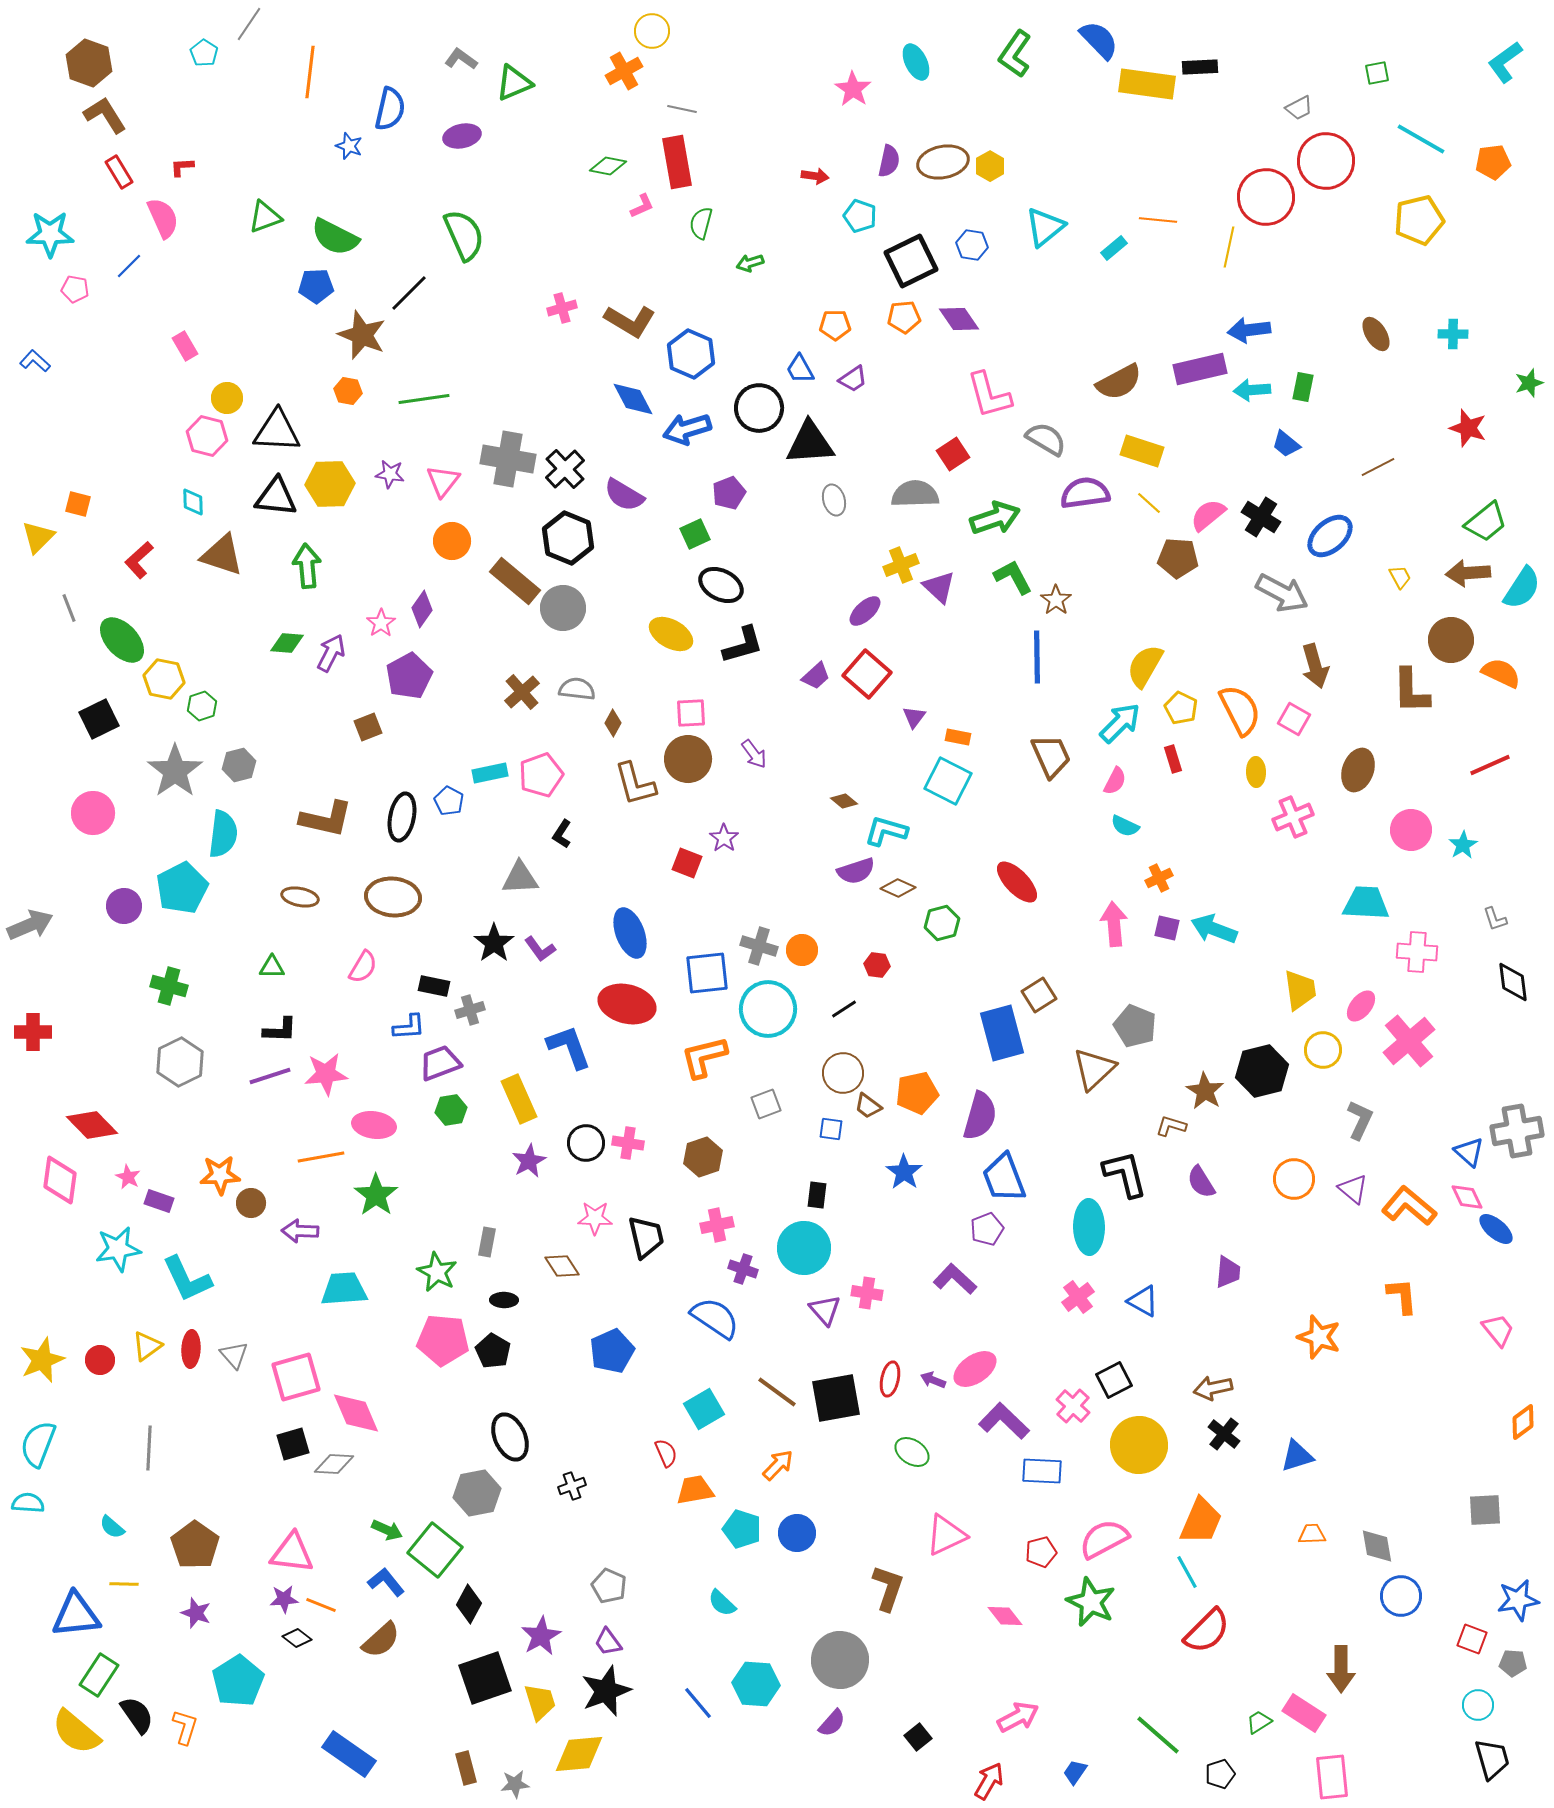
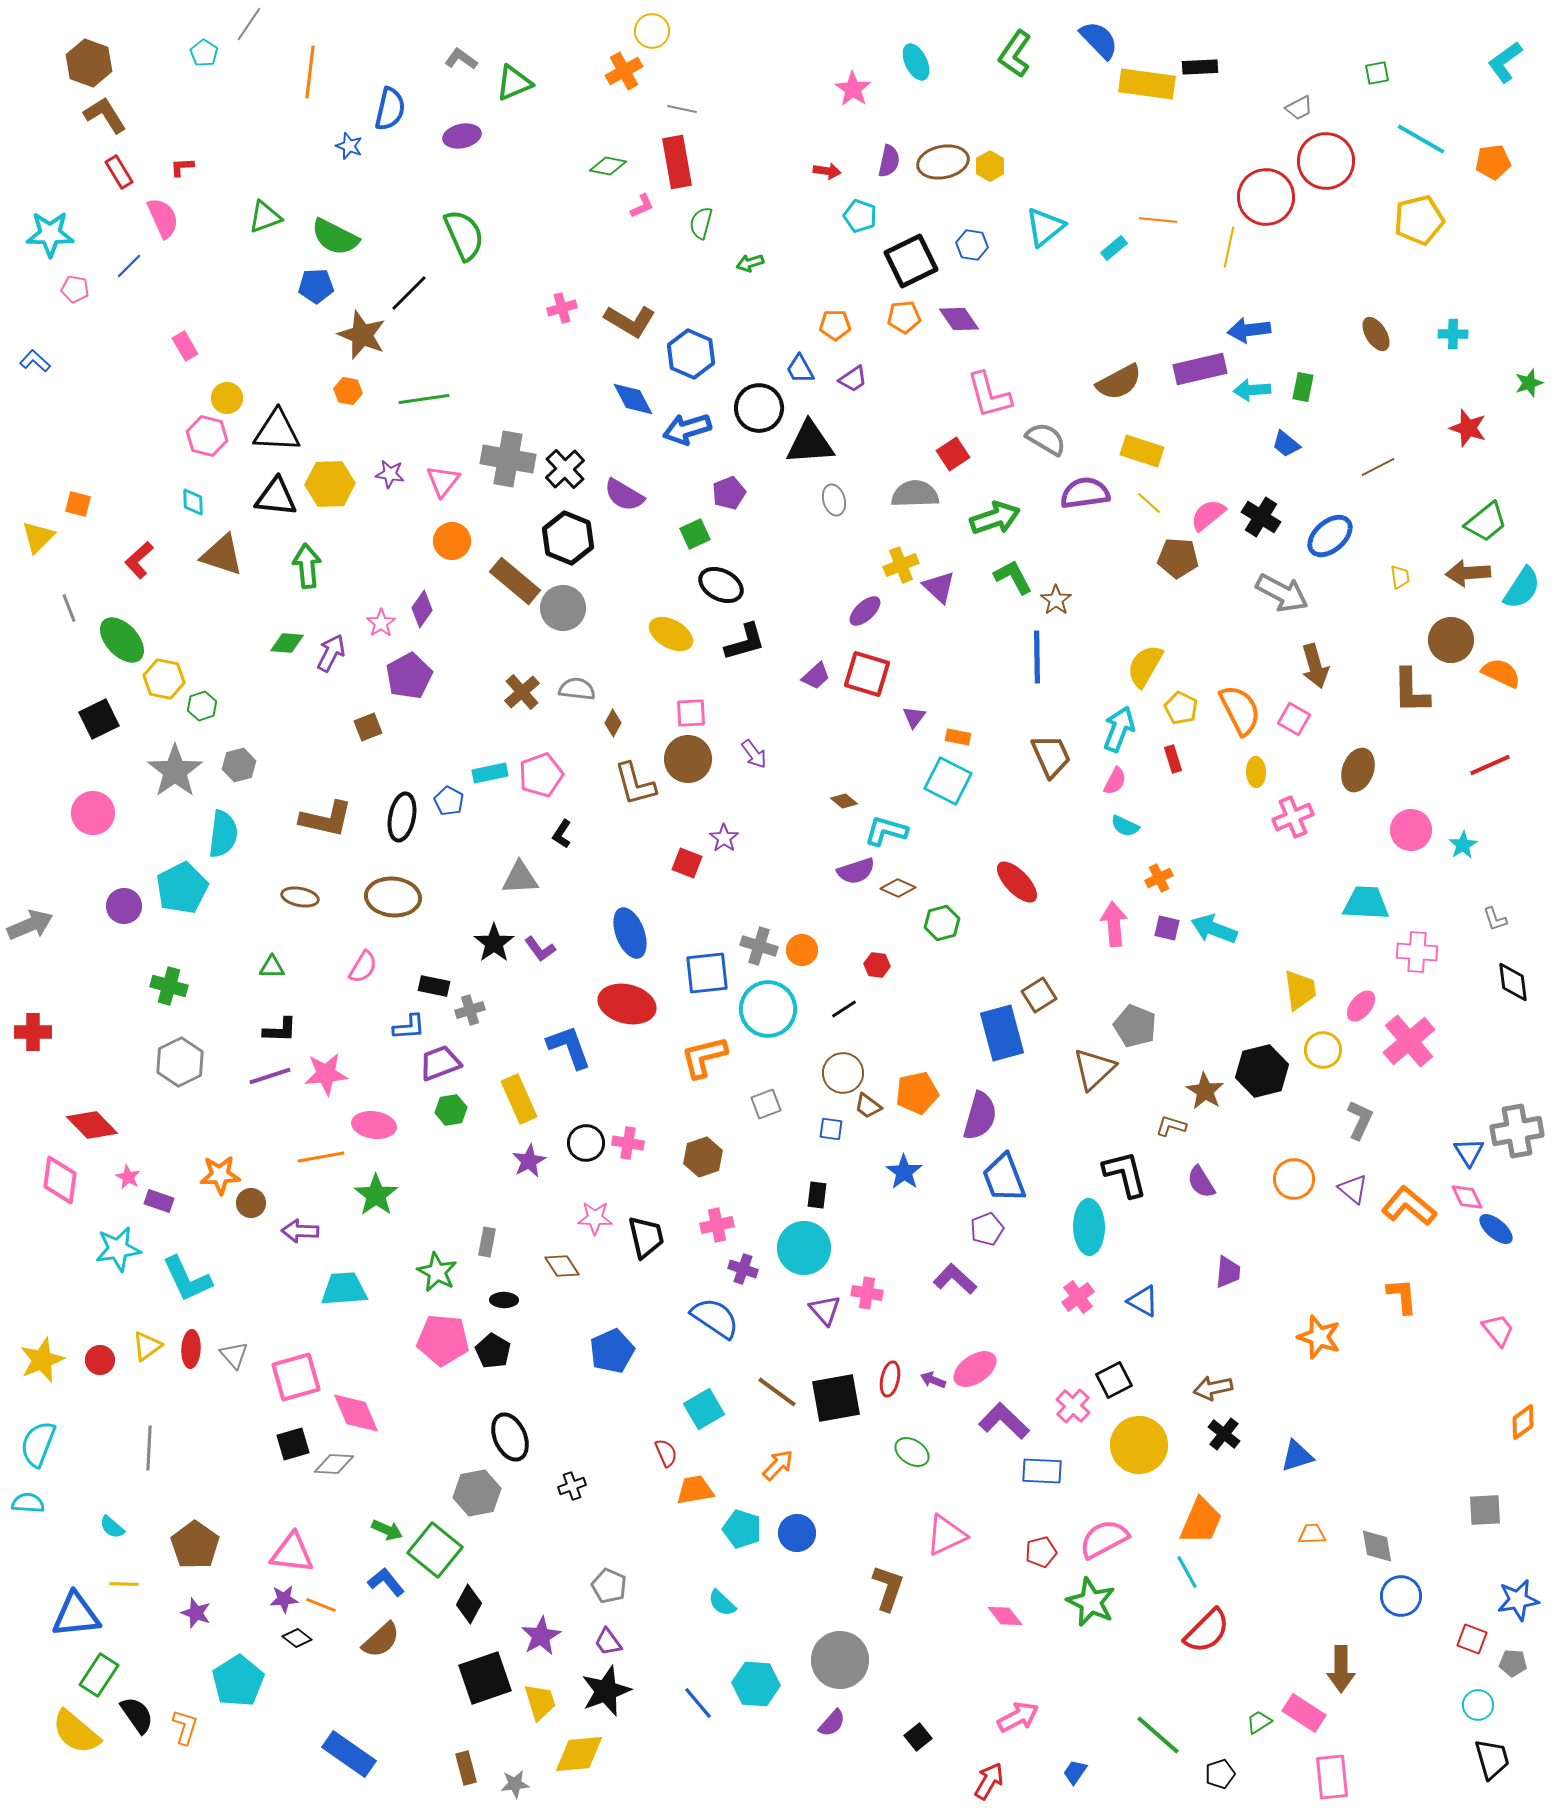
red arrow at (815, 176): moved 12 px right, 5 px up
yellow trapezoid at (1400, 577): rotated 20 degrees clockwise
black L-shape at (743, 645): moved 2 px right, 3 px up
red square at (867, 674): rotated 24 degrees counterclockwise
cyan arrow at (1120, 723): moved 1 px left, 6 px down; rotated 24 degrees counterclockwise
blue triangle at (1469, 1152): rotated 16 degrees clockwise
